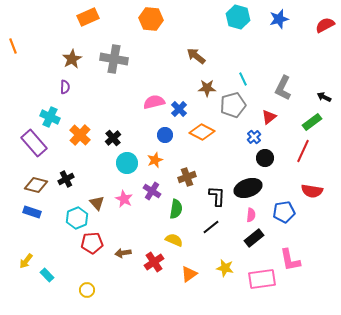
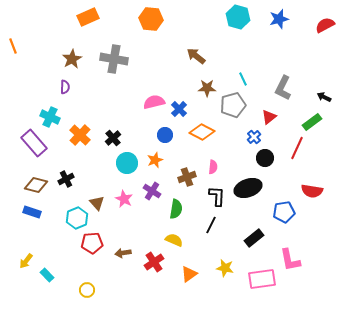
red line at (303, 151): moved 6 px left, 3 px up
pink semicircle at (251, 215): moved 38 px left, 48 px up
black line at (211, 227): moved 2 px up; rotated 24 degrees counterclockwise
